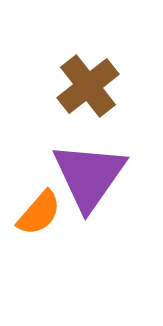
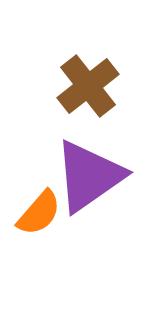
purple triangle: rotated 20 degrees clockwise
